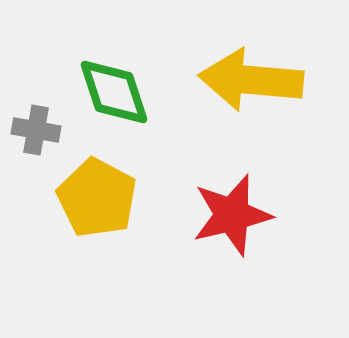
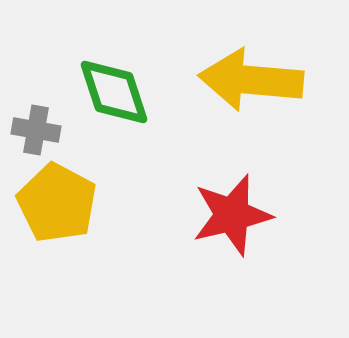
yellow pentagon: moved 40 px left, 5 px down
